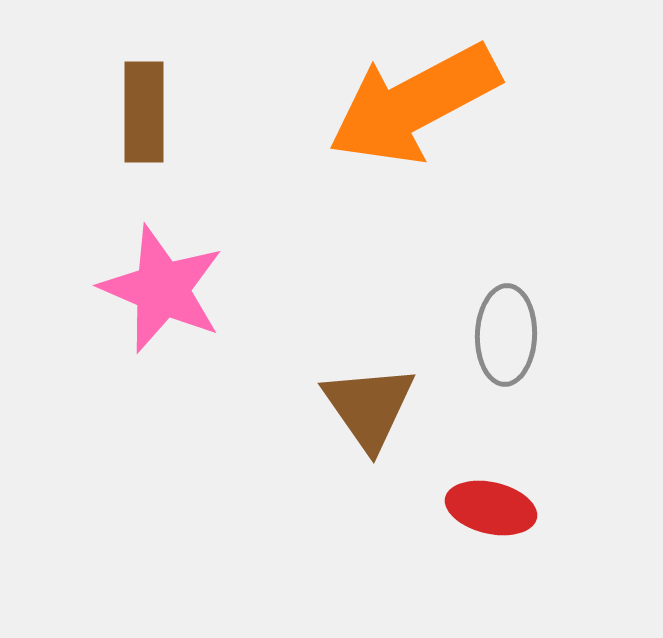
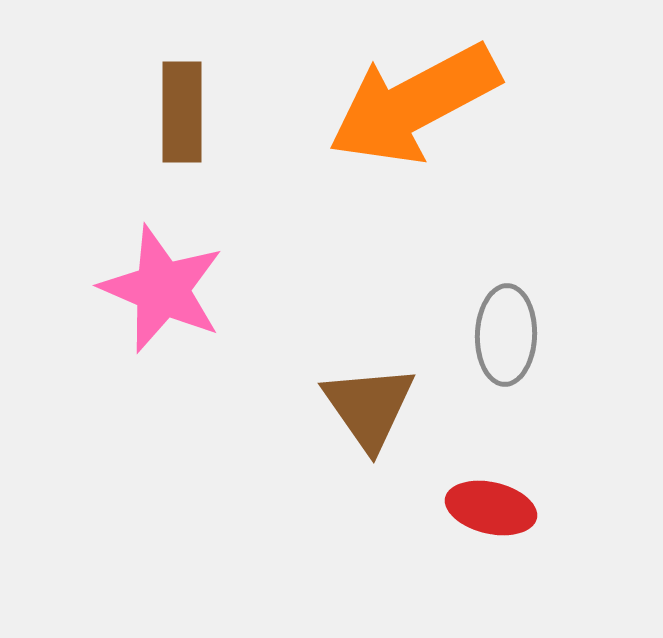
brown rectangle: moved 38 px right
